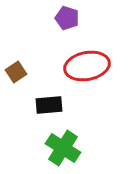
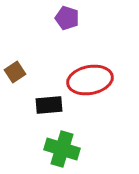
red ellipse: moved 3 px right, 14 px down
brown square: moved 1 px left
green cross: moved 1 px left, 1 px down; rotated 16 degrees counterclockwise
